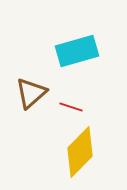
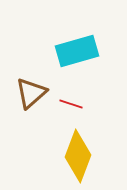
red line: moved 3 px up
yellow diamond: moved 2 px left, 4 px down; rotated 24 degrees counterclockwise
